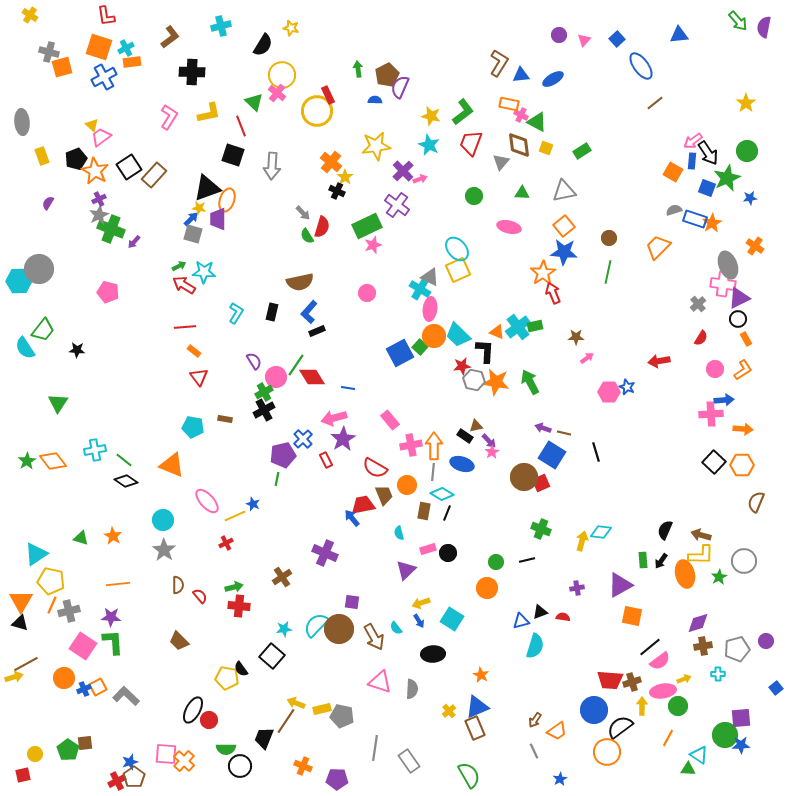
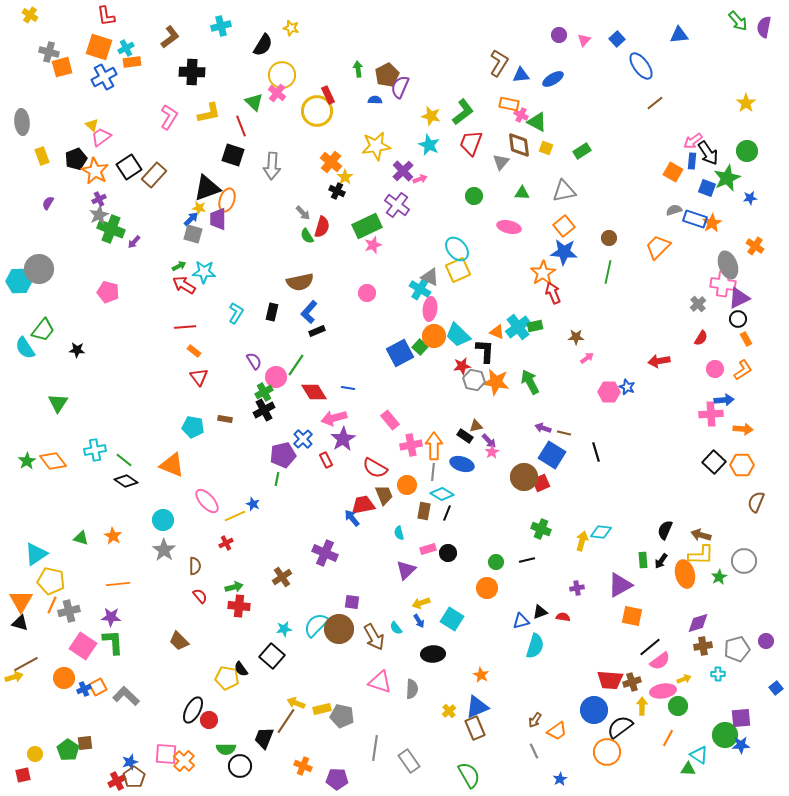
red diamond at (312, 377): moved 2 px right, 15 px down
brown semicircle at (178, 585): moved 17 px right, 19 px up
